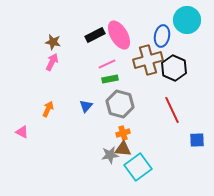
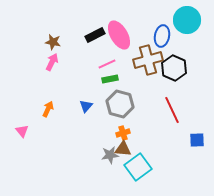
pink triangle: moved 1 px up; rotated 24 degrees clockwise
